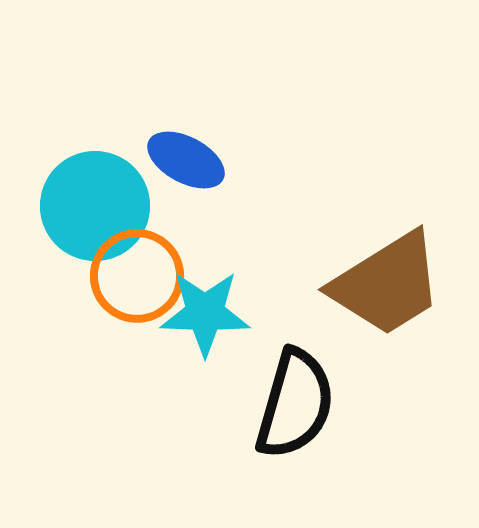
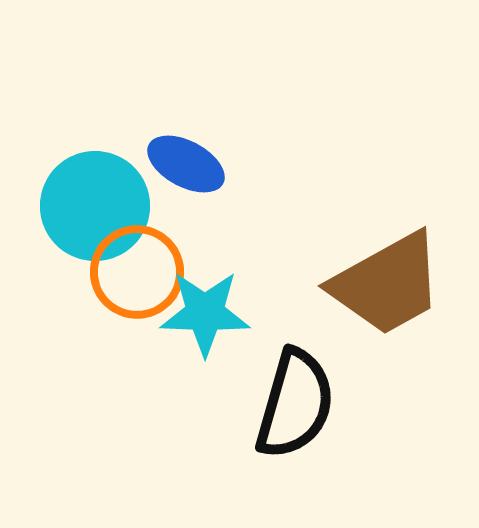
blue ellipse: moved 4 px down
orange circle: moved 4 px up
brown trapezoid: rotated 3 degrees clockwise
